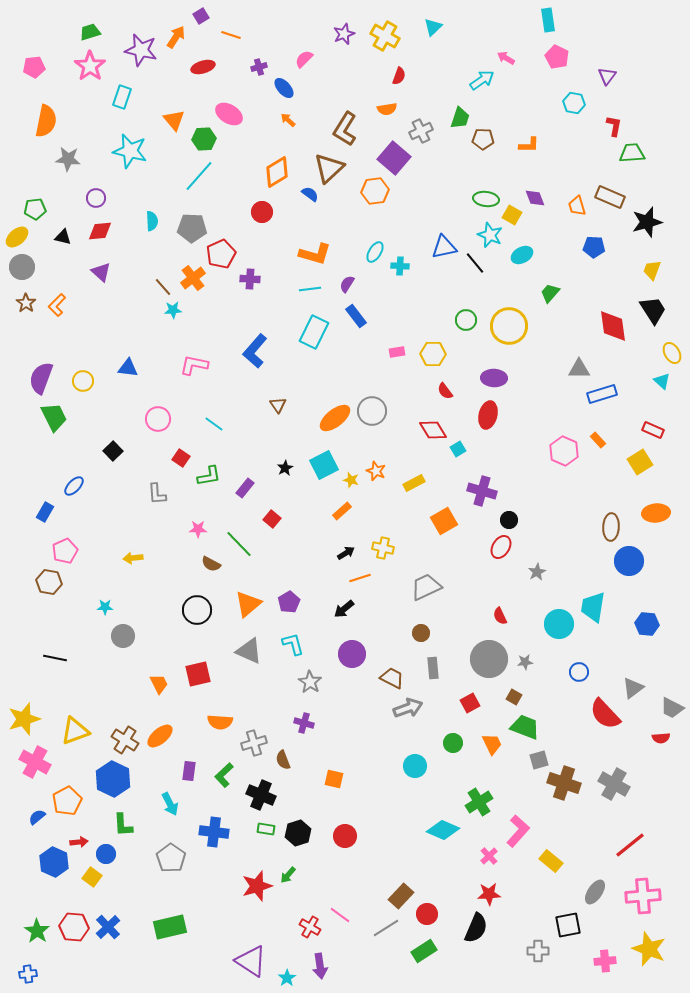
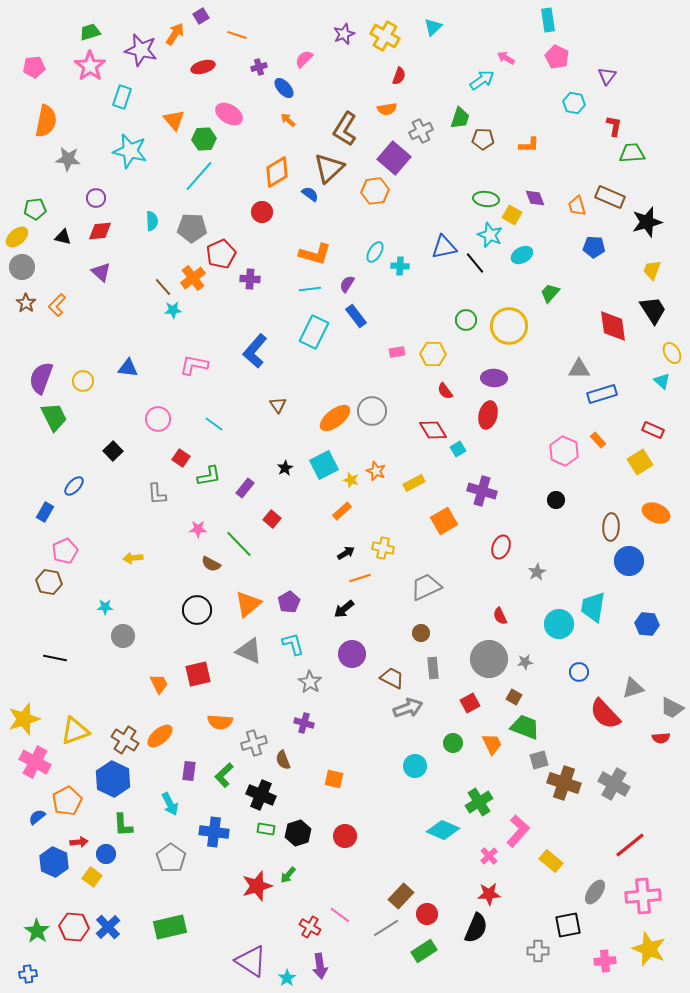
orange line at (231, 35): moved 6 px right
orange arrow at (176, 37): moved 1 px left, 3 px up
orange ellipse at (656, 513): rotated 28 degrees clockwise
black circle at (509, 520): moved 47 px right, 20 px up
red ellipse at (501, 547): rotated 10 degrees counterclockwise
gray triangle at (633, 688): rotated 20 degrees clockwise
